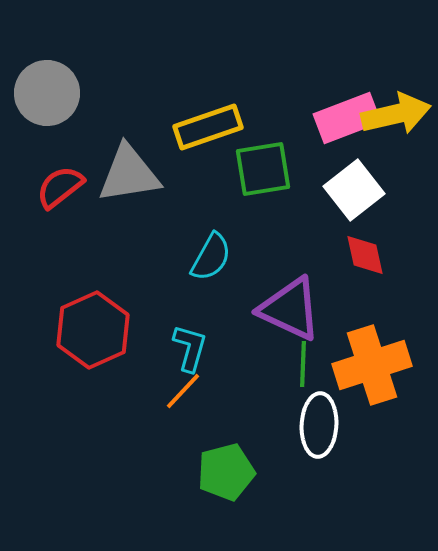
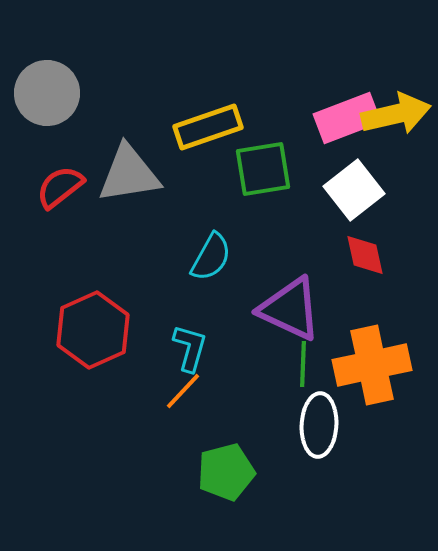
orange cross: rotated 6 degrees clockwise
